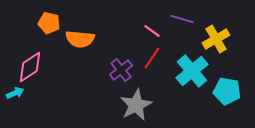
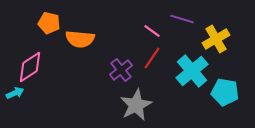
cyan pentagon: moved 2 px left, 1 px down
